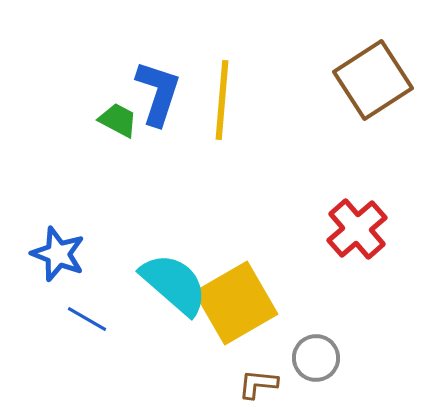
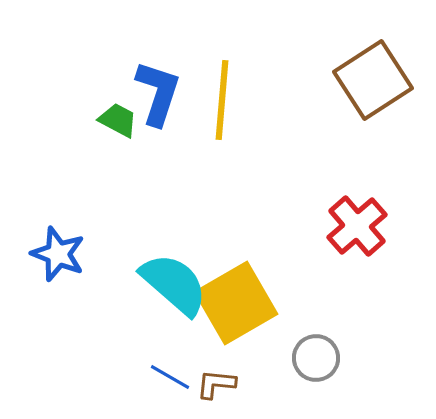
red cross: moved 3 px up
blue line: moved 83 px right, 58 px down
brown L-shape: moved 42 px left
